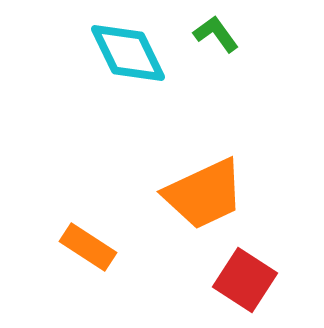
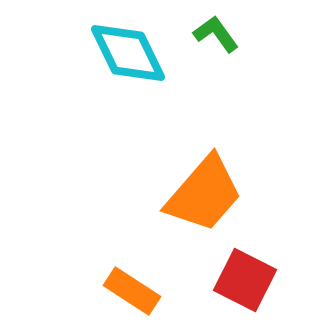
orange trapezoid: rotated 24 degrees counterclockwise
orange rectangle: moved 44 px right, 44 px down
red square: rotated 6 degrees counterclockwise
